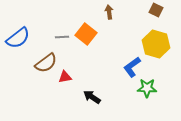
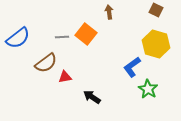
green star: moved 1 px right, 1 px down; rotated 30 degrees clockwise
